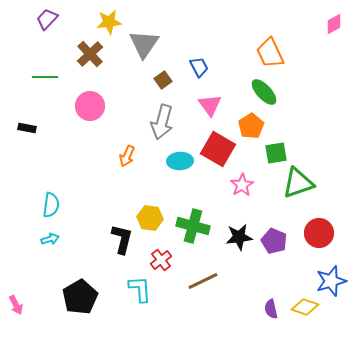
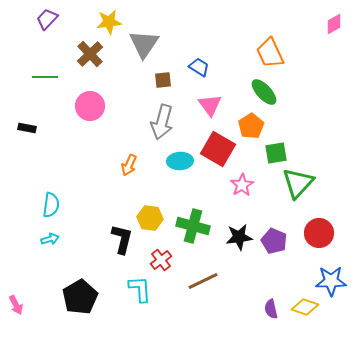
blue trapezoid: rotated 30 degrees counterclockwise
brown square: rotated 30 degrees clockwise
orange arrow: moved 2 px right, 9 px down
green triangle: rotated 28 degrees counterclockwise
blue star: rotated 16 degrees clockwise
